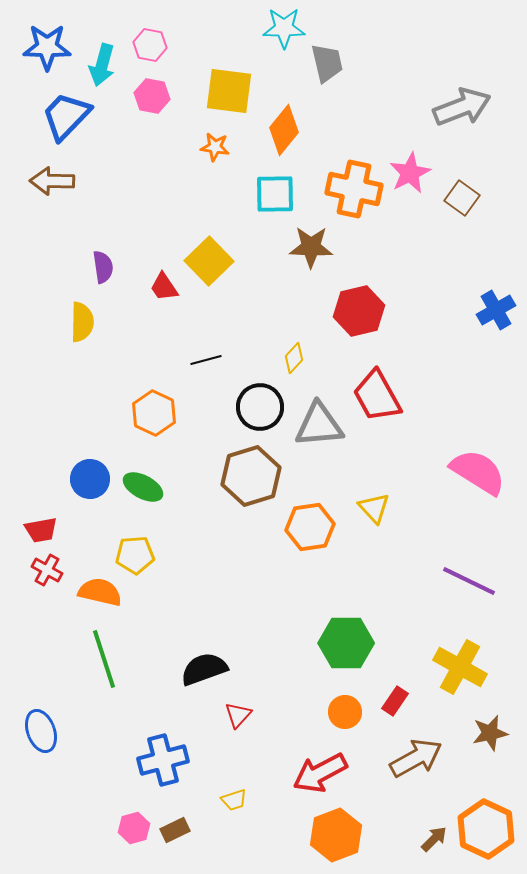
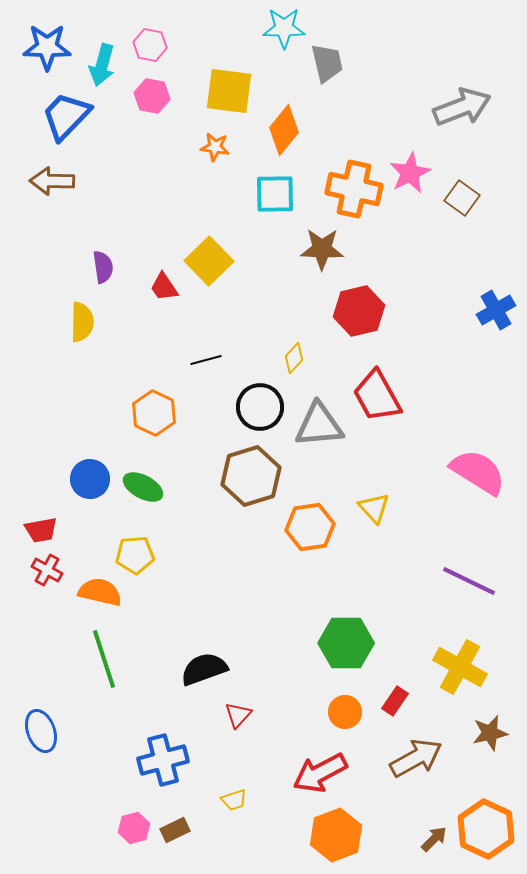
brown star at (311, 247): moved 11 px right, 2 px down
